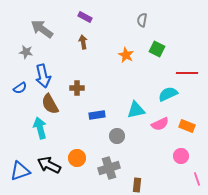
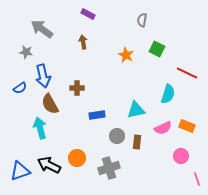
purple rectangle: moved 3 px right, 3 px up
red line: rotated 25 degrees clockwise
cyan semicircle: rotated 132 degrees clockwise
pink semicircle: moved 3 px right, 4 px down
brown rectangle: moved 43 px up
